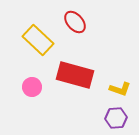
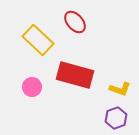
purple hexagon: rotated 15 degrees counterclockwise
